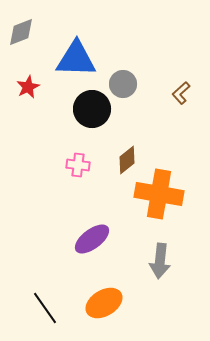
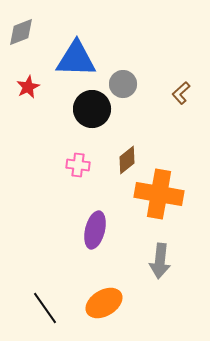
purple ellipse: moved 3 px right, 9 px up; rotated 39 degrees counterclockwise
